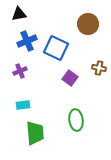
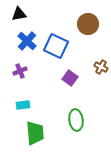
blue cross: rotated 24 degrees counterclockwise
blue square: moved 2 px up
brown cross: moved 2 px right, 1 px up; rotated 16 degrees clockwise
